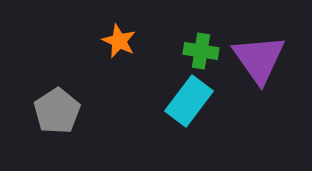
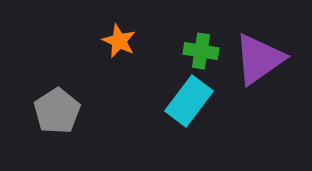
purple triangle: rotated 30 degrees clockwise
